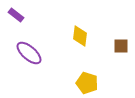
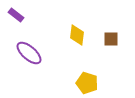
yellow diamond: moved 3 px left, 1 px up
brown square: moved 10 px left, 7 px up
